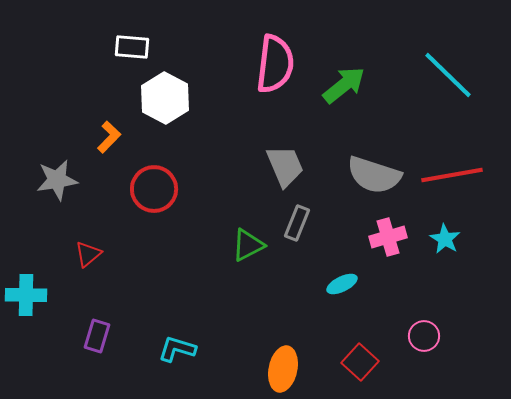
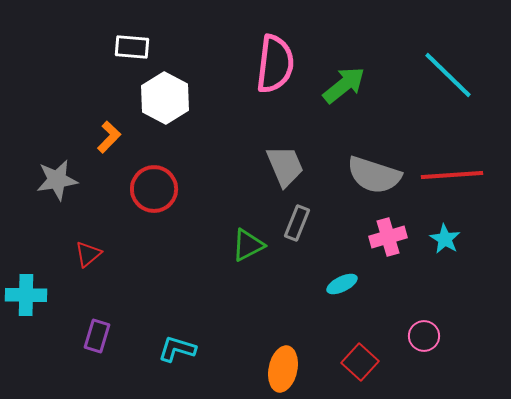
red line: rotated 6 degrees clockwise
